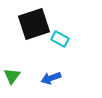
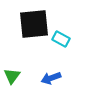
black square: rotated 12 degrees clockwise
cyan rectangle: moved 1 px right
